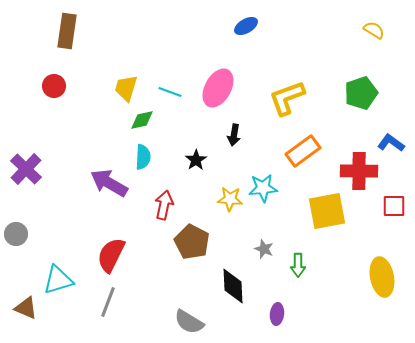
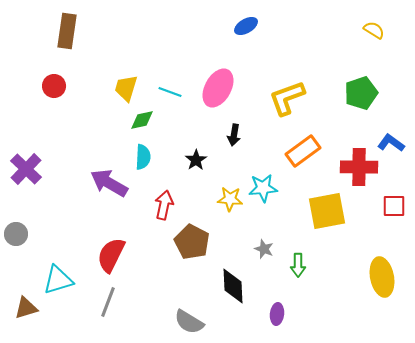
red cross: moved 4 px up
brown triangle: rotated 40 degrees counterclockwise
